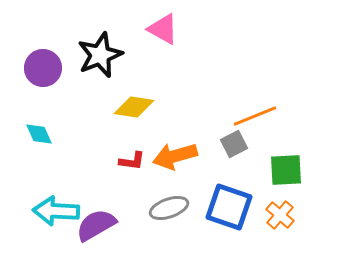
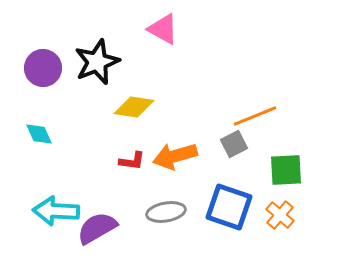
black star: moved 3 px left, 7 px down
gray ellipse: moved 3 px left, 4 px down; rotated 9 degrees clockwise
purple semicircle: moved 1 px right, 3 px down
